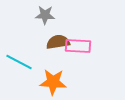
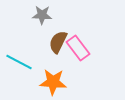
gray star: moved 3 px left
brown semicircle: rotated 55 degrees counterclockwise
pink rectangle: moved 2 px down; rotated 50 degrees clockwise
